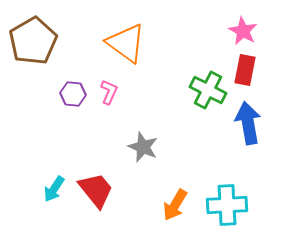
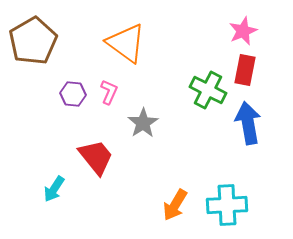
pink star: rotated 20 degrees clockwise
gray star: moved 24 px up; rotated 16 degrees clockwise
red trapezoid: moved 33 px up
